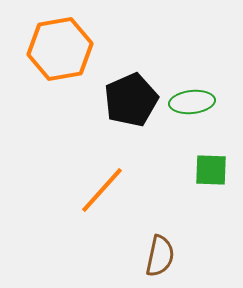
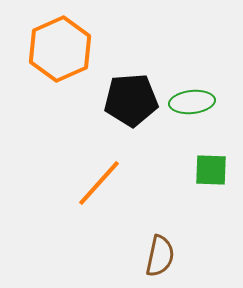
orange hexagon: rotated 14 degrees counterclockwise
black pentagon: rotated 20 degrees clockwise
orange line: moved 3 px left, 7 px up
